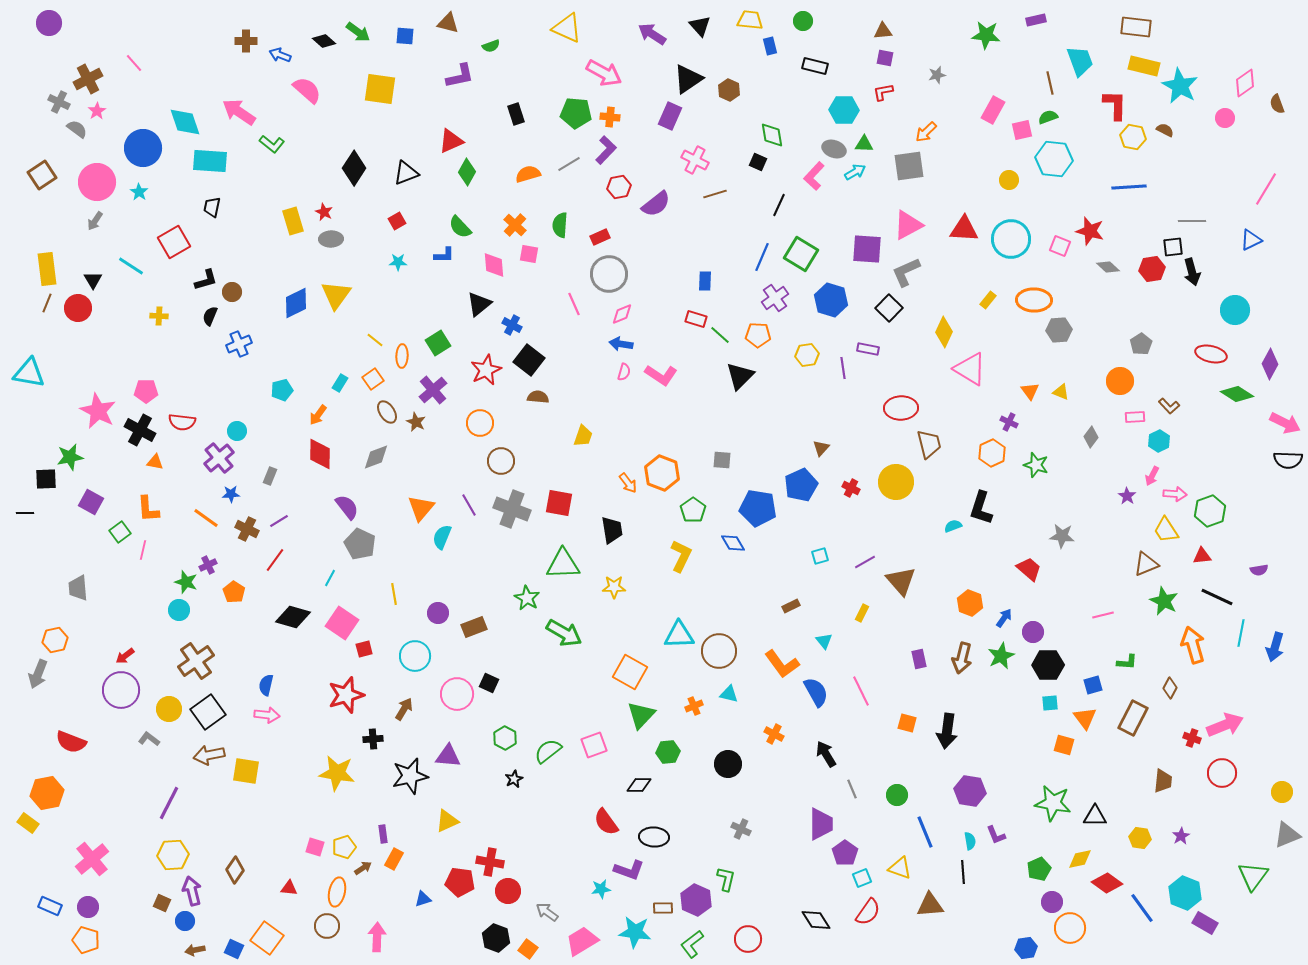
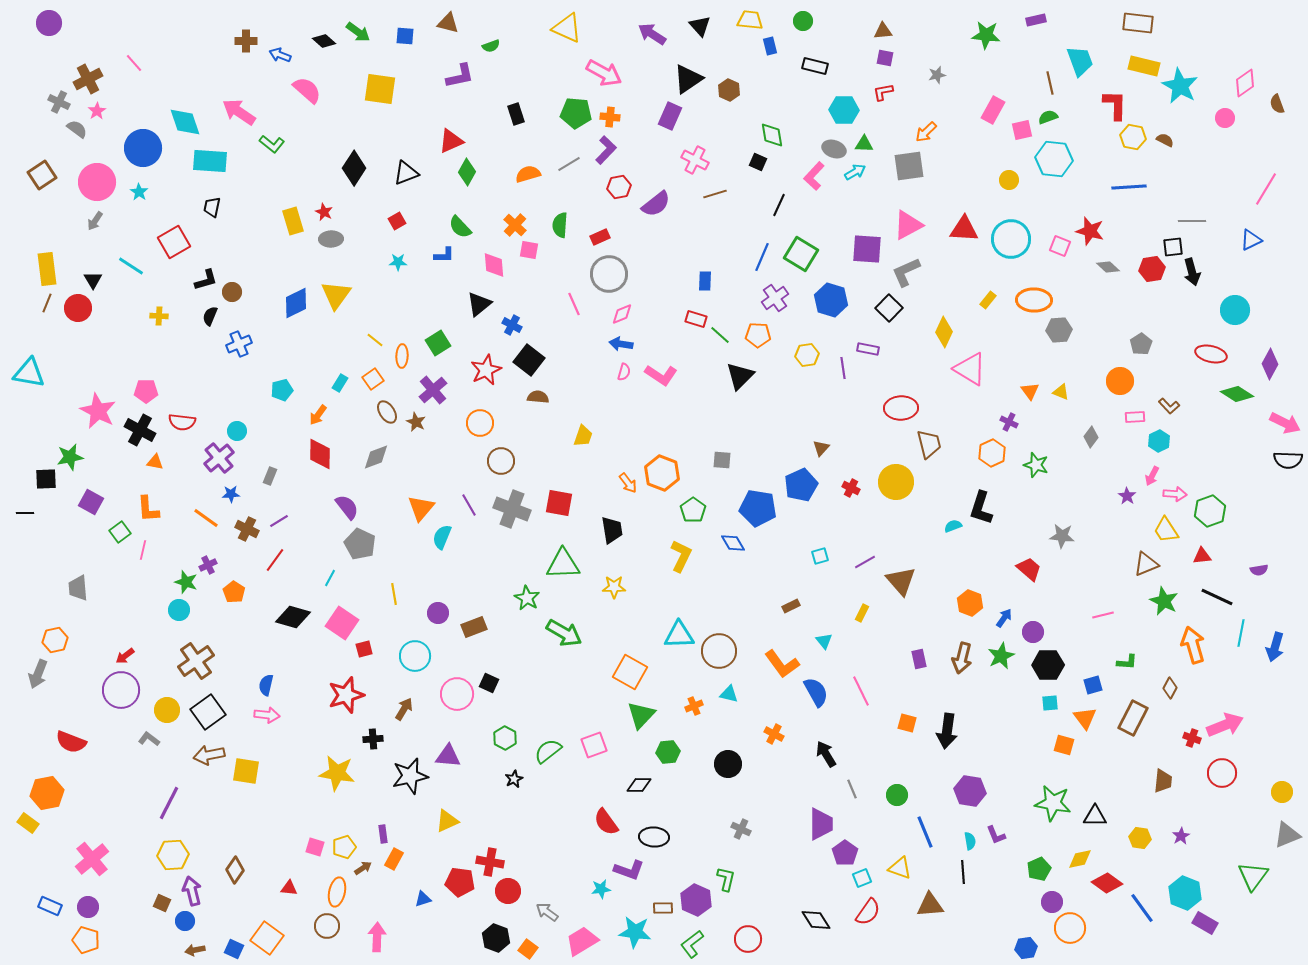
brown rectangle at (1136, 27): moved 2 px right, 4 px up
brown semicircle at (1165, 130): moved 10 px down
pink square at (529, 254): moved 4 px up
yellow circle at (169, 709): moved 2 px left, 1 px down
